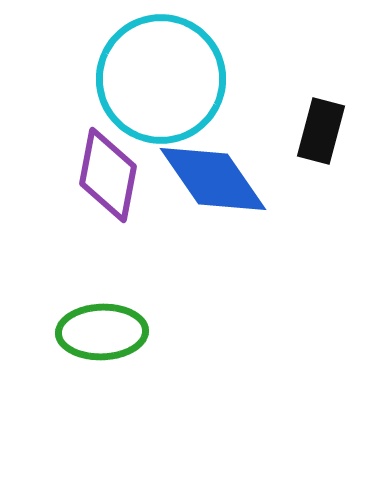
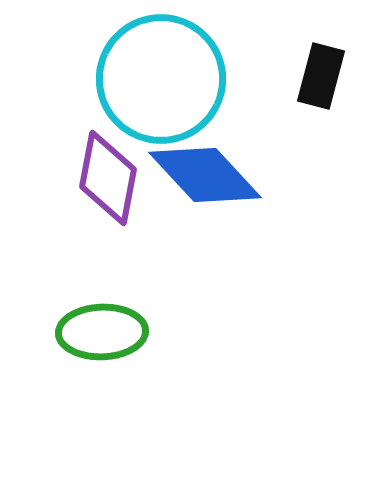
black rectangle: moved 55 px up
purple diamond: moved 3 px down
blue diamond: moved 8 px left, 4 px up; rotated 8 degrees counterclockwise
